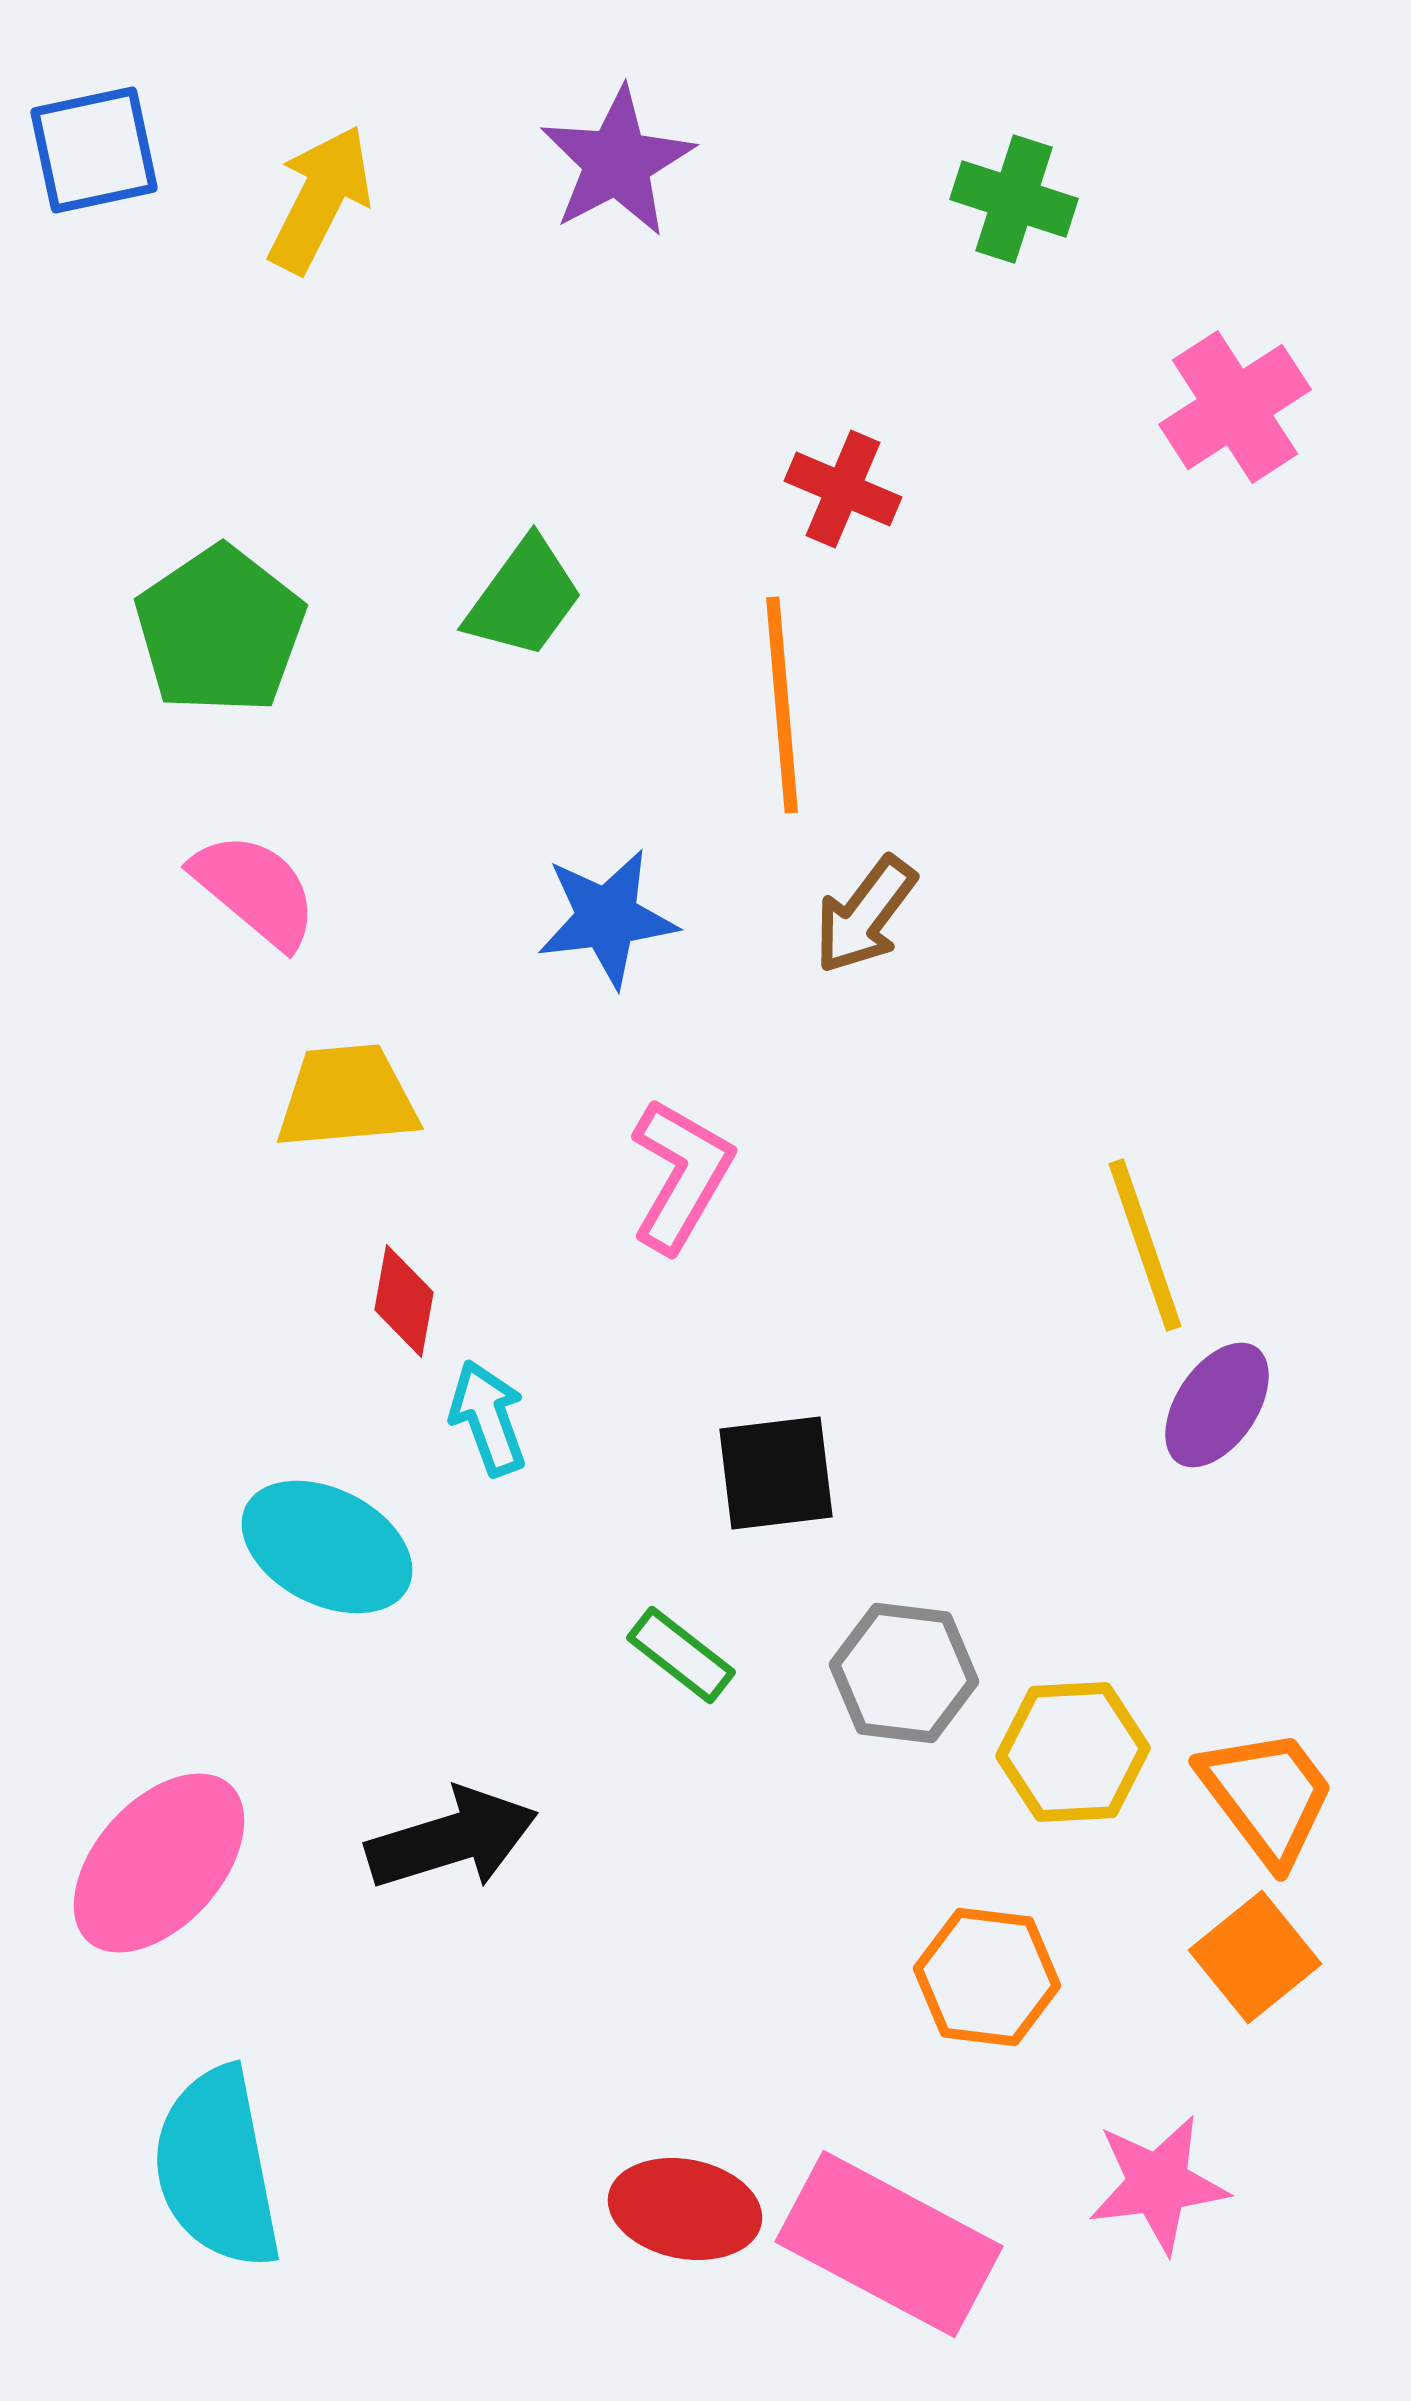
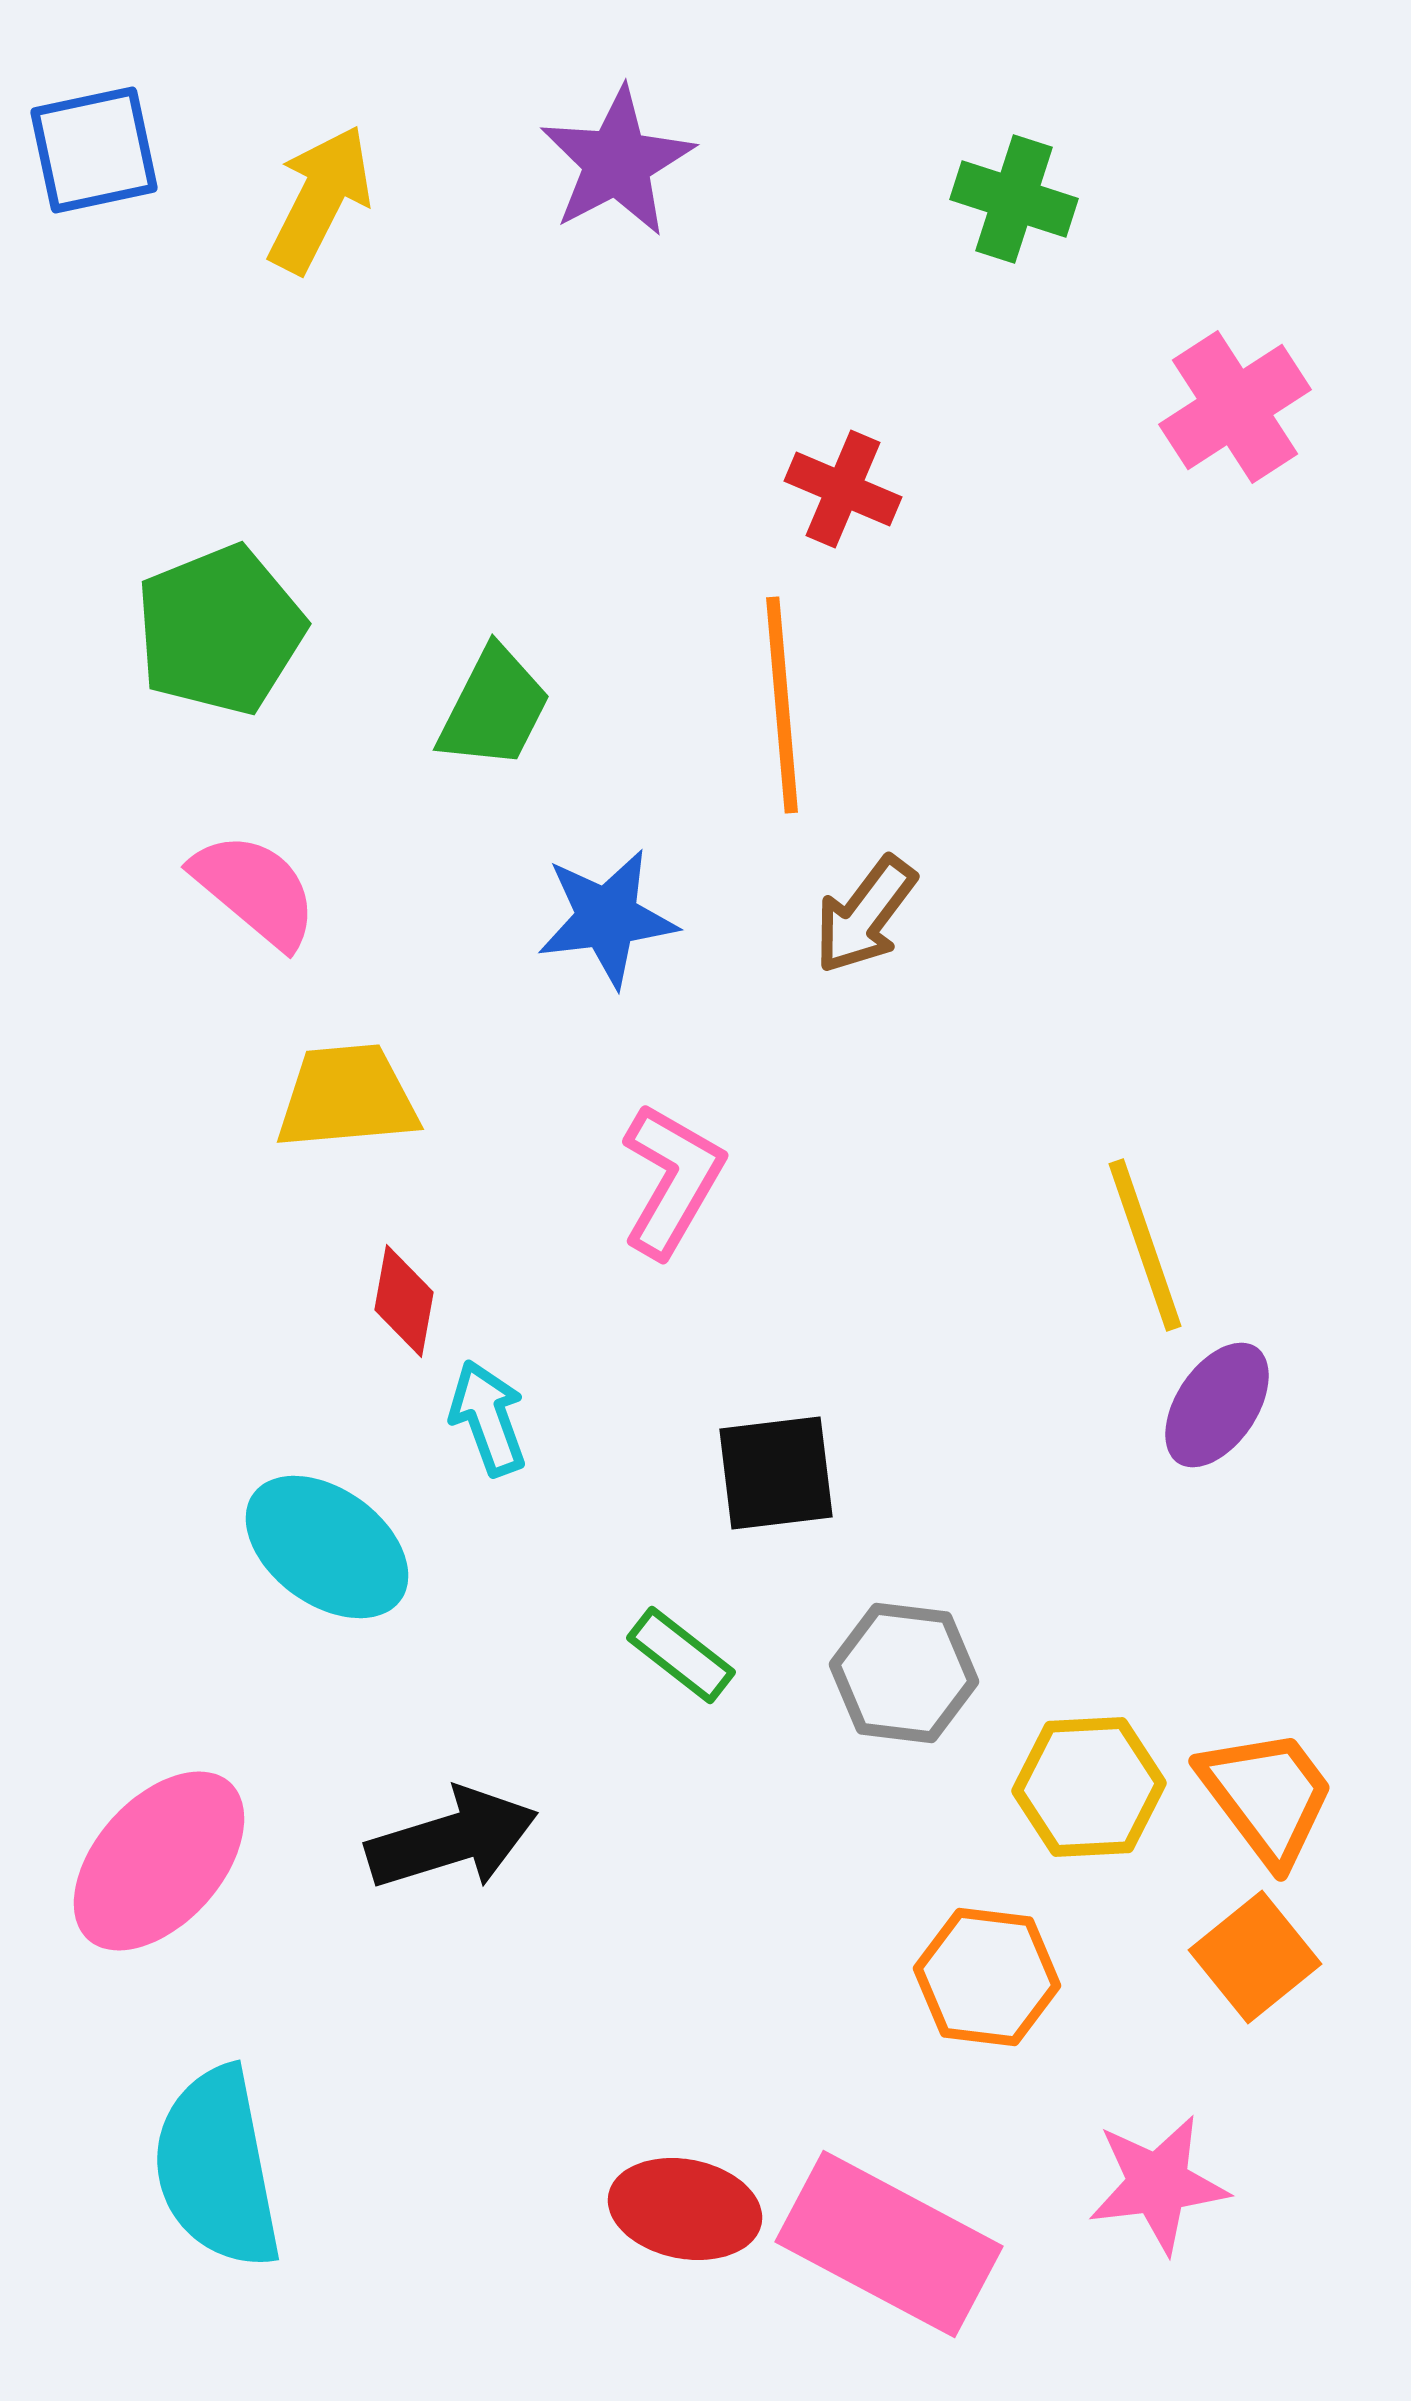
green trapezoid: moved 30 px left, 110 px down; rotated 9 degrees counterclockwise
green pentagon: rotated 12 degrees clockwise
pink L-shape: moved 9 px left, 5 px down
cyan ellipse: rotated 9 degrees clockwise
yellow hexagon: moved 16 px right, 35 px down
pink ellipse: moved 2 px up
